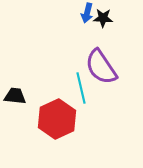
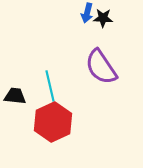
cyan line: moved 31 px left, 2 px up
red hexagon: moved 4 px left, 3 px down
